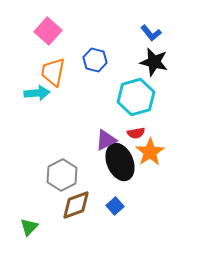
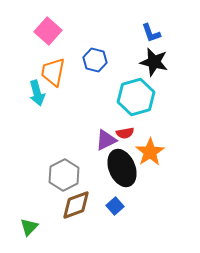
blue L-shape: rotated 20 degrees clockwise
cyan arrow: rotated 80 degrees clockwise
red semicircle: moved 11 px left
black ellipse: moved 2 px right, 6 px down
gray hexagon: moved 2 px right
